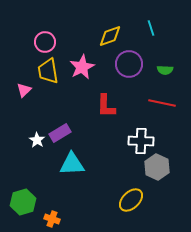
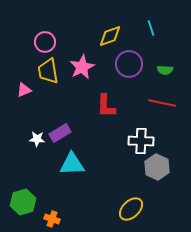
pink triangle: rotated 21 degrees clockwise
white star: moved 1 px up; rotated 28 degrees counterclockwise
yellow ellipse: moved 9 px down
